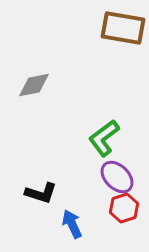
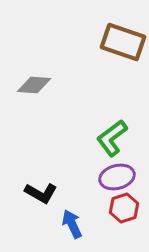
brown rectangle: moved 14 px down; rotated 9 degrees clockwise
gray diamond: rotated 16 degrees clockwise
green L-shape: moved 8 px right
purple ellipse: rotated 60 degrees counterclockwise
black L-shape: rotated 12 degrees clockwise
